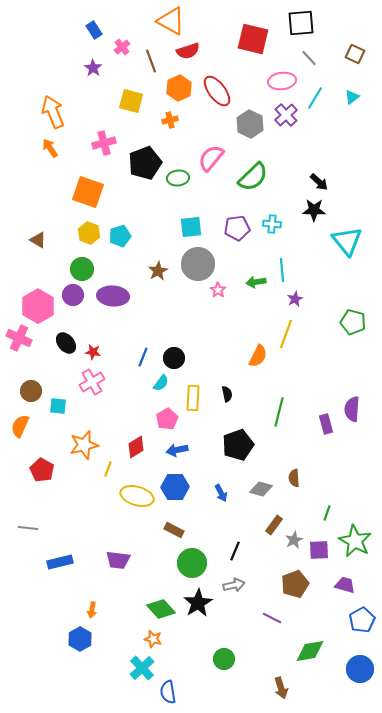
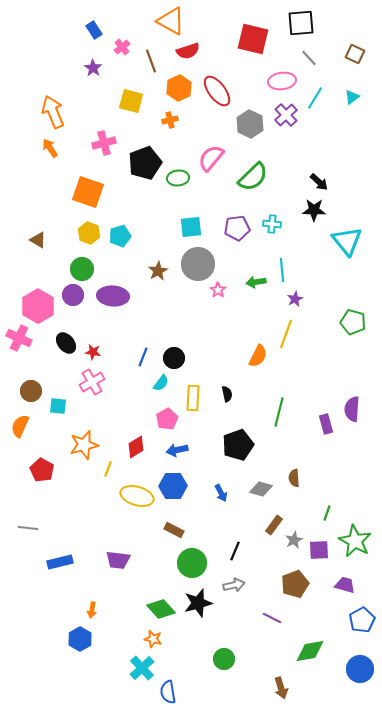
blue hexagon at (175, 487): moved 2 px left, 1 px up
black star at (198, 603): rotated 16 degrees clockwise
